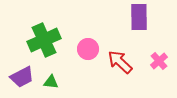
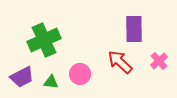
purple rectangle: moved 5 px left, 12 px down
pink circle: moved 8 px left, 25 px down
